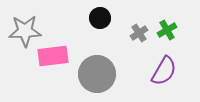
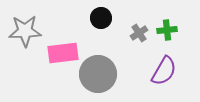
black circle: moved 1 px right
green cross: rotated 24 degrees clockwise
pink rectangle: moved 10 px right, 3 px up
gray circle: moved 1 px right
